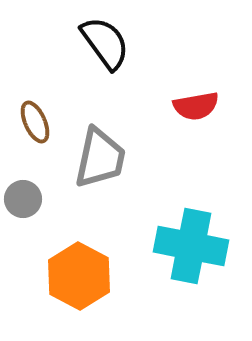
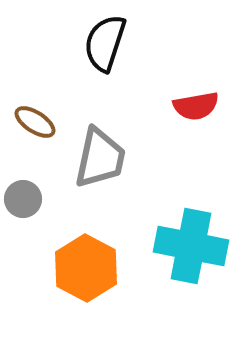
black semicircle: rotated 126 degrees counterclockwise
brown ellipse: rotated 33 degrees counterclockwise
orange hexagon: moved 7 px right, 8 px up
